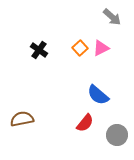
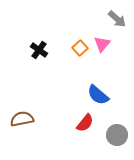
gray arrow: moved 5 px right, 2 px down
pink triangle: moved 1 px right, 4 px up; rotated 24 degrees counterclockwise
